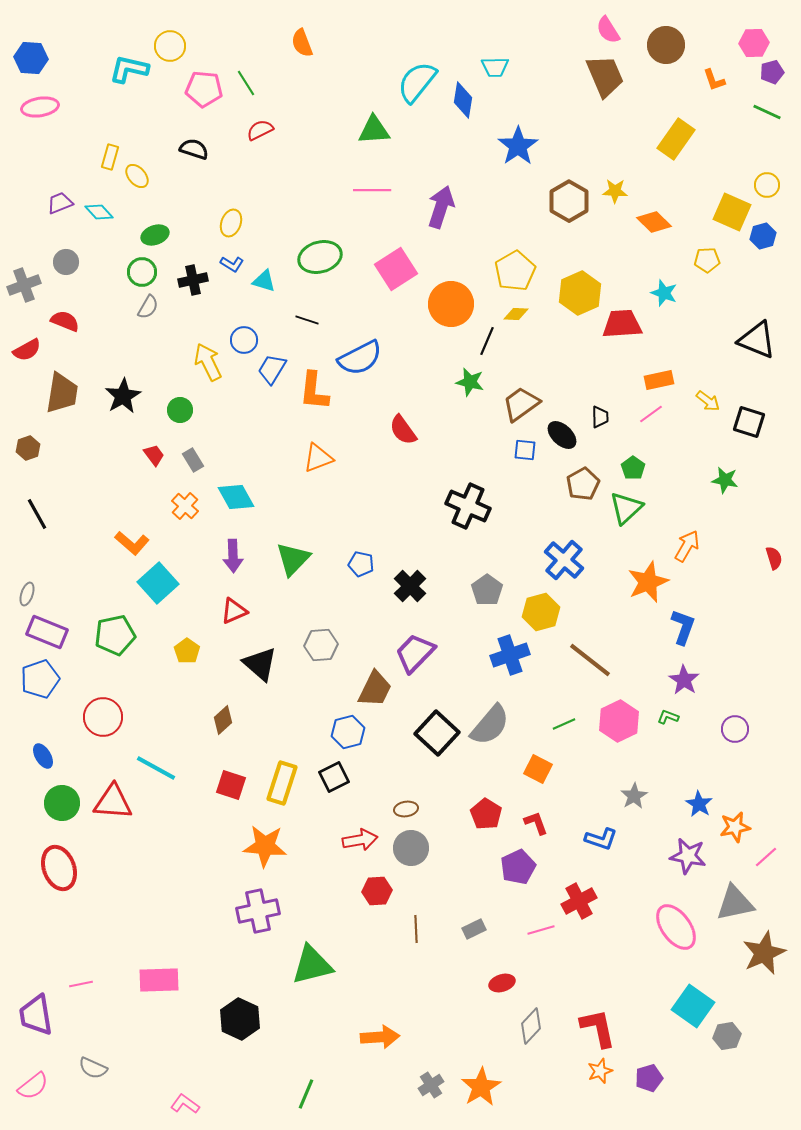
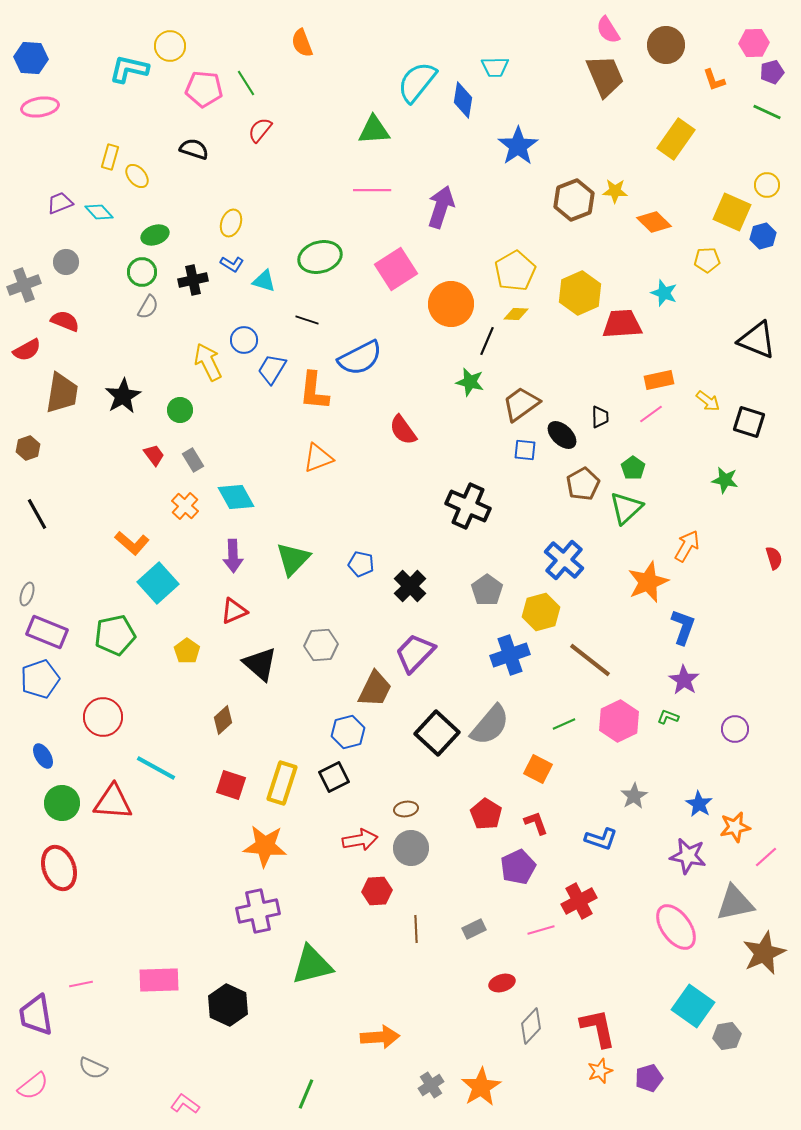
red semicircle at (260, 130): rotated 24 degrees counterclockwise
brown hexagon at (569, 201): moved 5 px right, 1 px up; rotated 9 degrees clockwise
black hexagon at (240, 1019): moved 12 px left, 14 px up
